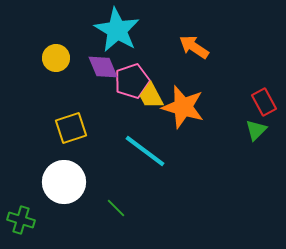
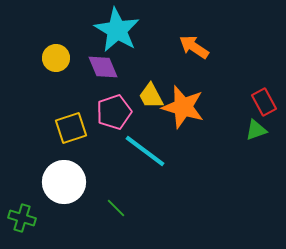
pink pentagon: moved 18 px left, 31 px down
green triangle: rotated 25 degrees clockwise
green cross: moved 1 px right, 2 px up
